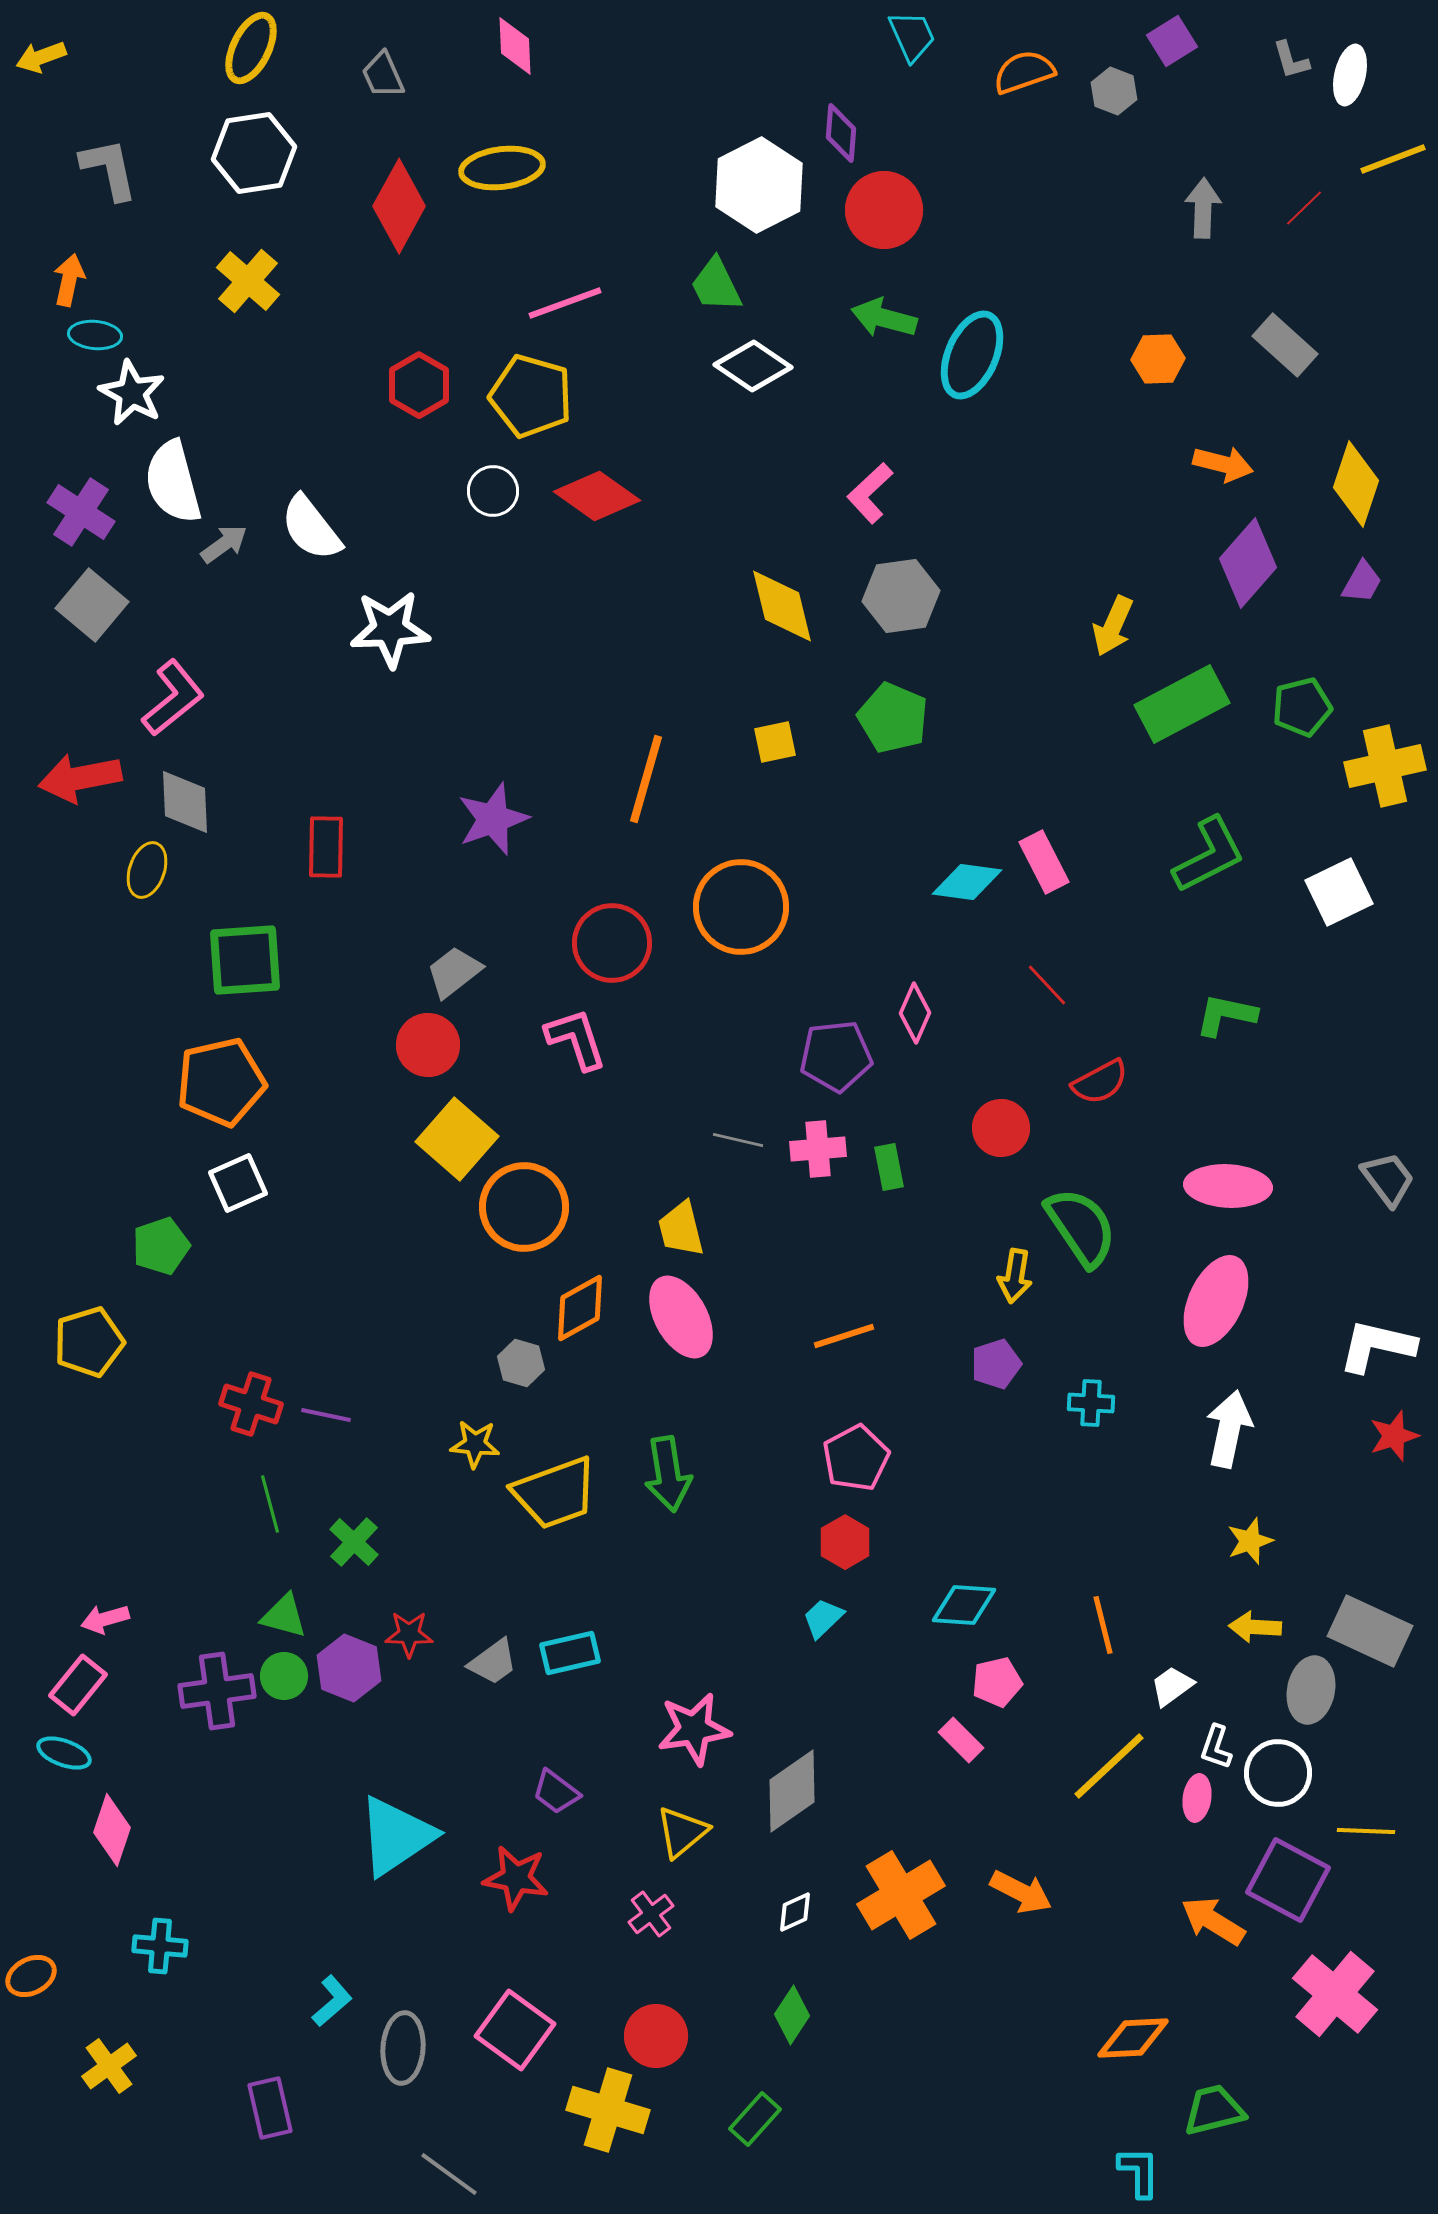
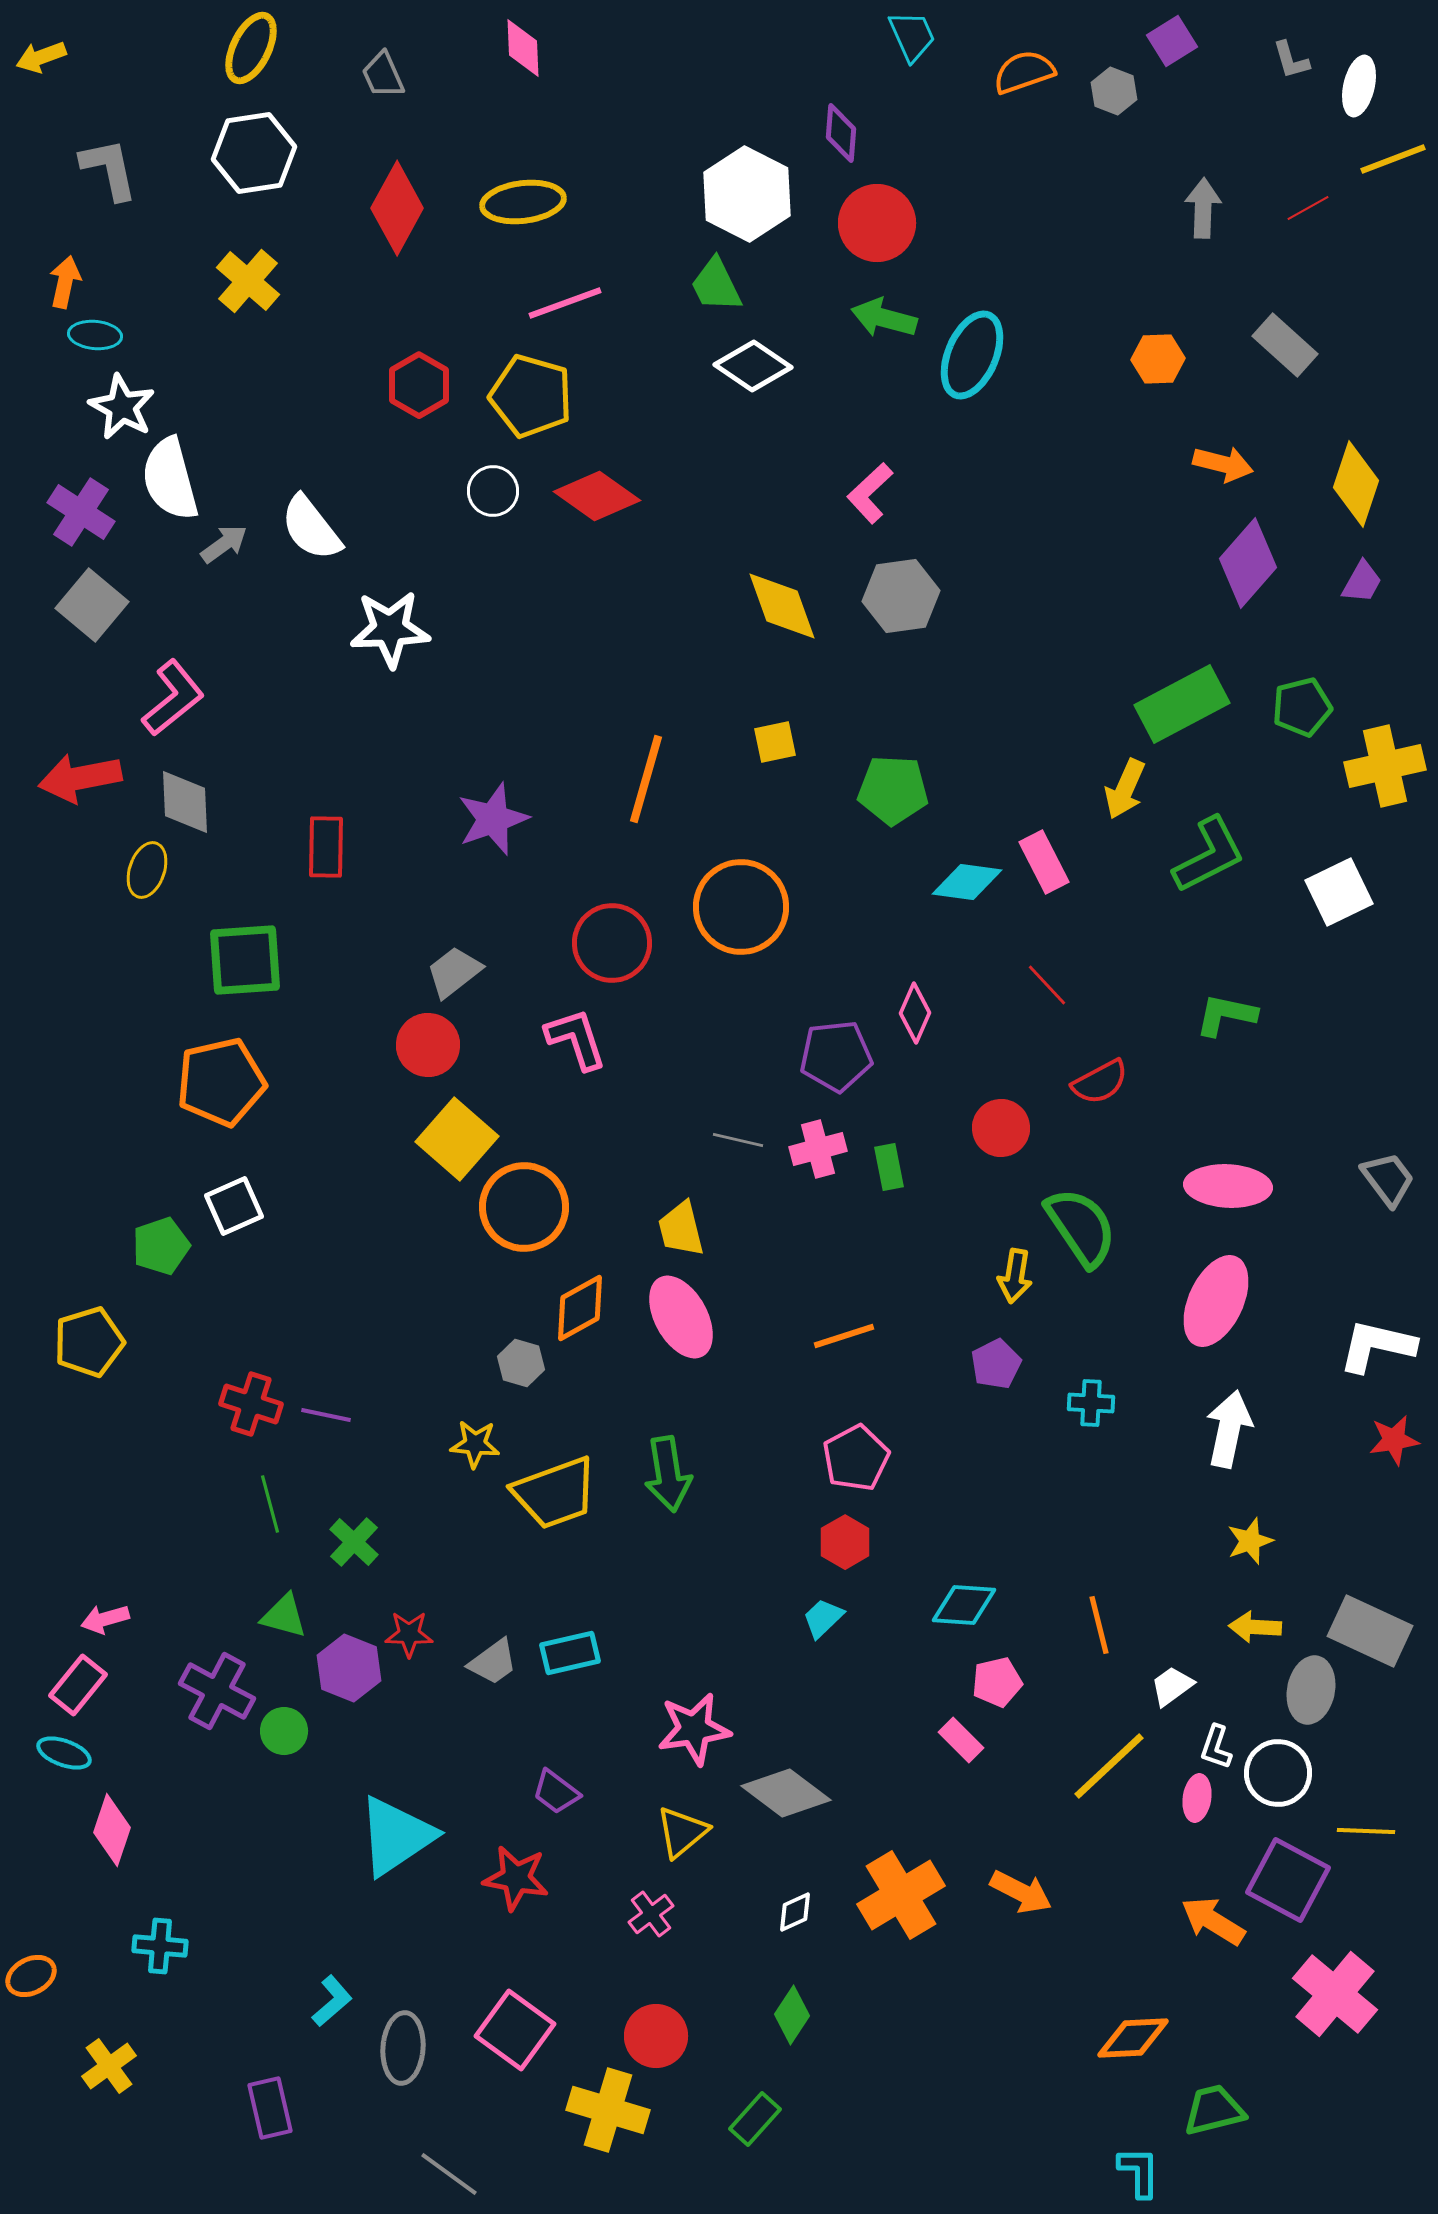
pink diamond at (515, 46): moved 8 px right, 2 px down
white ellipse at (1350, 75): moved 9 px right, 11 px down
yellow ellipse at (502, 168): moved 21 px right, 34 px down
white hexagon at (759, 185): moved 12 px left, 9 px down; rotated 6 degrees counterclockwise
red diamond at (399, 206): moved 2 px left, 2 px down
red line at (1304, 208): moved 4 px right; rotated 15 degrees clockwise
red circle at (884, 210): moved 7 px left, 13 px down
orange arrow at (69, 280): moved 4 px left, 2 px down
white star at (132, 393): moved 10 px left, 14 px down
white semicircle at (173, 482): moved 3 px left, 3 px up
yellow diamond at (782, 606): rotated 6 degrees counterclockwise
yellow arrow at (1113, 626): moved 12 px right, 163 px down
green pentagon at (893, 718): moved 72 px down; rotated 20 degrees counterclockwise
pink cross at (818, 1149): rotated 10 degrees counterclockwise
white square at (238, 1183): moved 4 px left, 23 px down
purple pentagon at (996, 1364): rotated 9 degrees counterclockwise
red star at (1394, 1436): moved 4 px down; rotated 9 degrees clockwise
orange line at (1103, 1625): moved 4 px left
green circle at (284, 1676): moved 55 px down
purple cross at (217, 1691): rotated 36 degrees clockwise
gray diamond at (792, 1791): moved 6 px left, 2 px down; rotated 72 degrees clockwise
